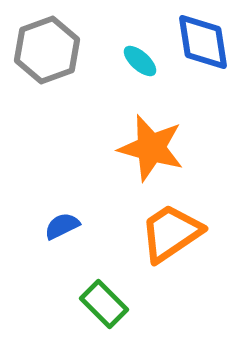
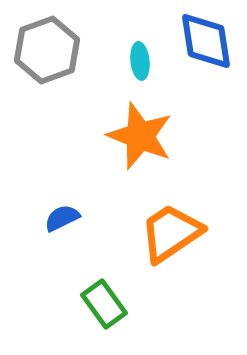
blue diamond: moved 3 px right, 1 px up
cyan ellipse: rotated 42 degrees clockwise
orange star: moved 11 px left, 12 px up; rotated 6 degrees clockwise
blue semicircle: moved 8 px up
green rectangle: rotated 9 degrees clockwise
